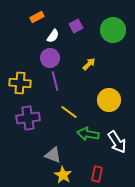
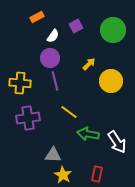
yellow circle: moved 2 px right, 19 px up
gray triangle: rotated 18 degrees counterclockwise
